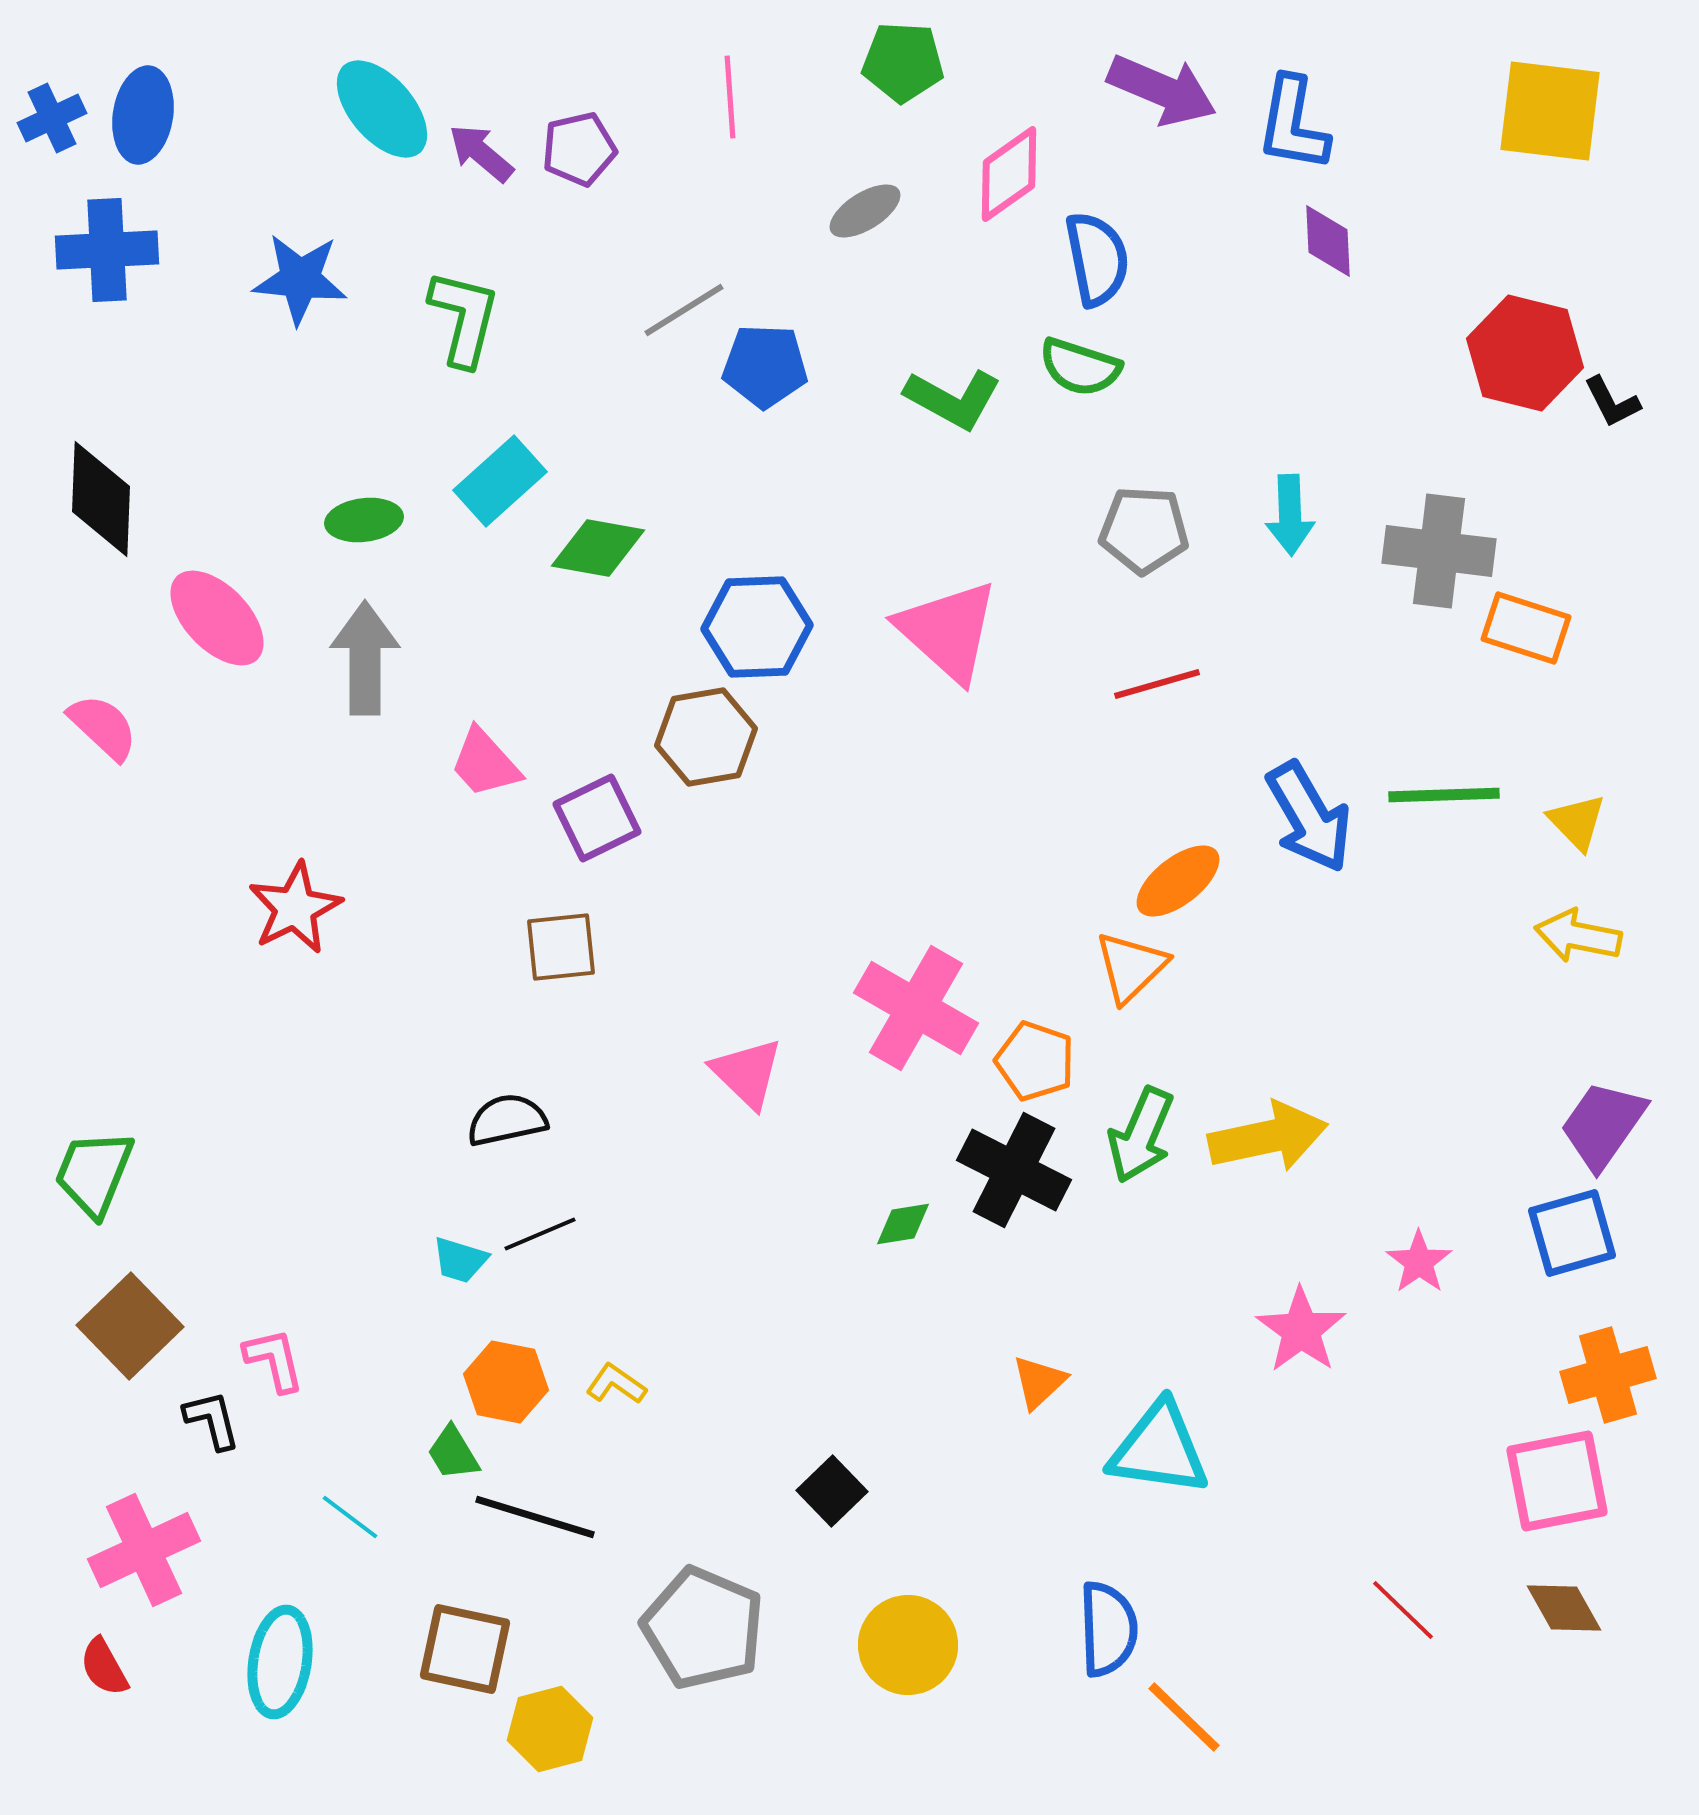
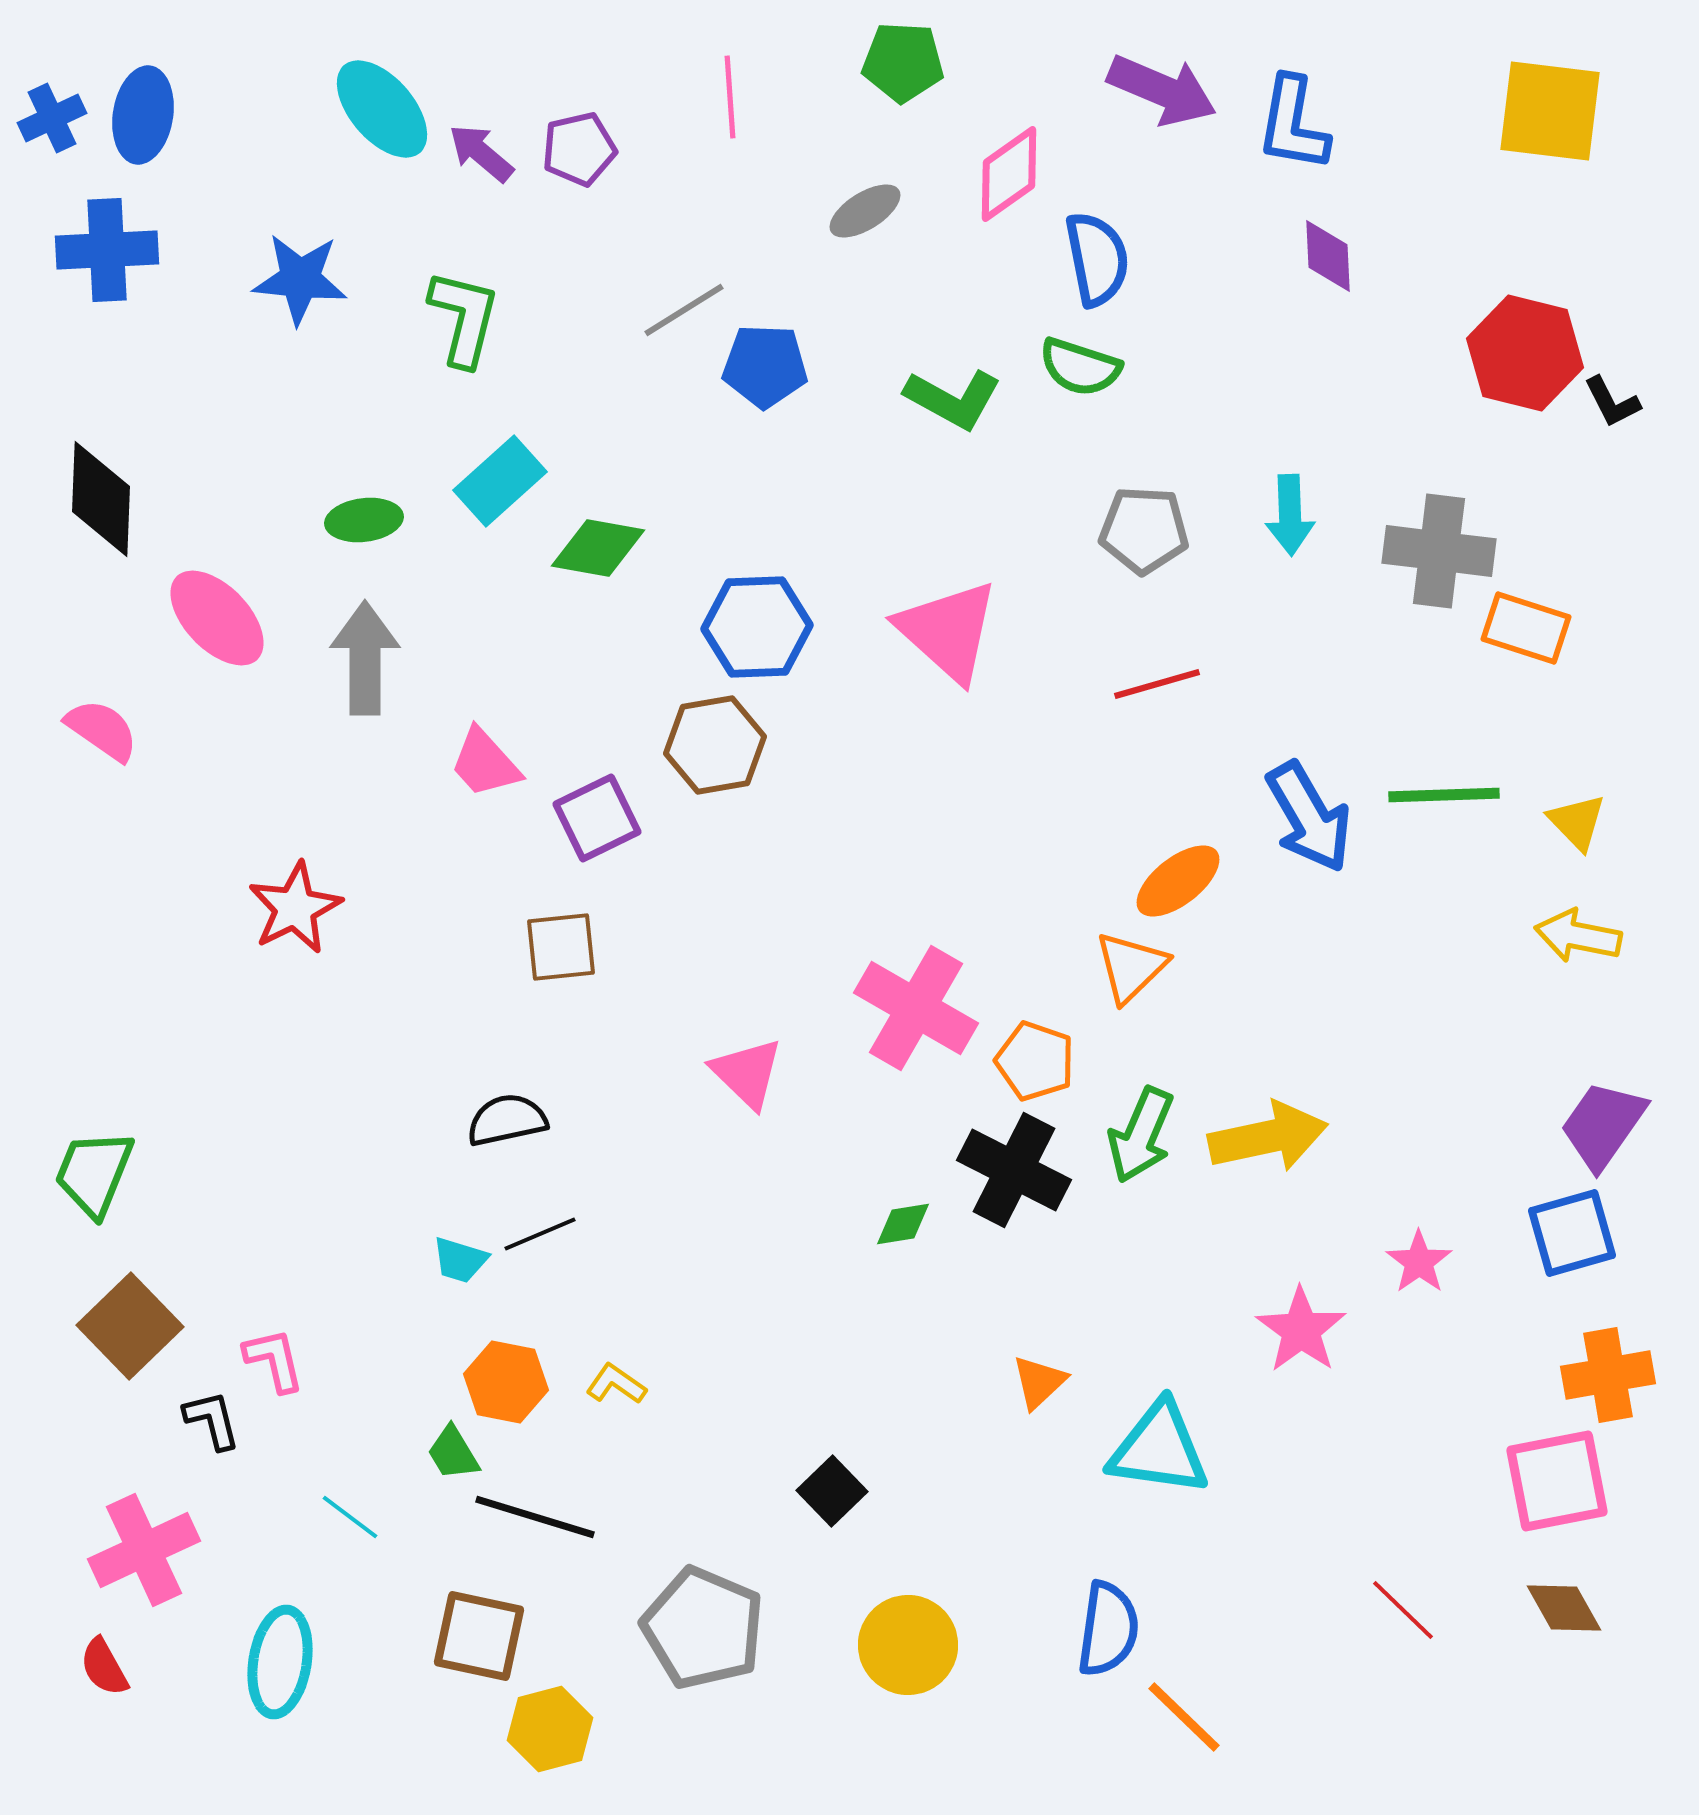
purple diamond at (1328, 241): moved 15 px down
pink semicircle at (103, 727): moved 1 px left, 3 px down; rotated 8 degrees counterclockwise
brown hexagon at (706, 737): moved 9 px right, 8 px down
orange cross at (1608, 1375): rotated 6 degrees clockwise
blue semicircle at (1108, 1629): rotated 10 degrees clockwise
brown square at (465, 1649): moved 14 px right, 13 px up
